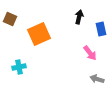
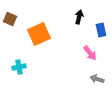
blue rectangle: moved 1 px down
